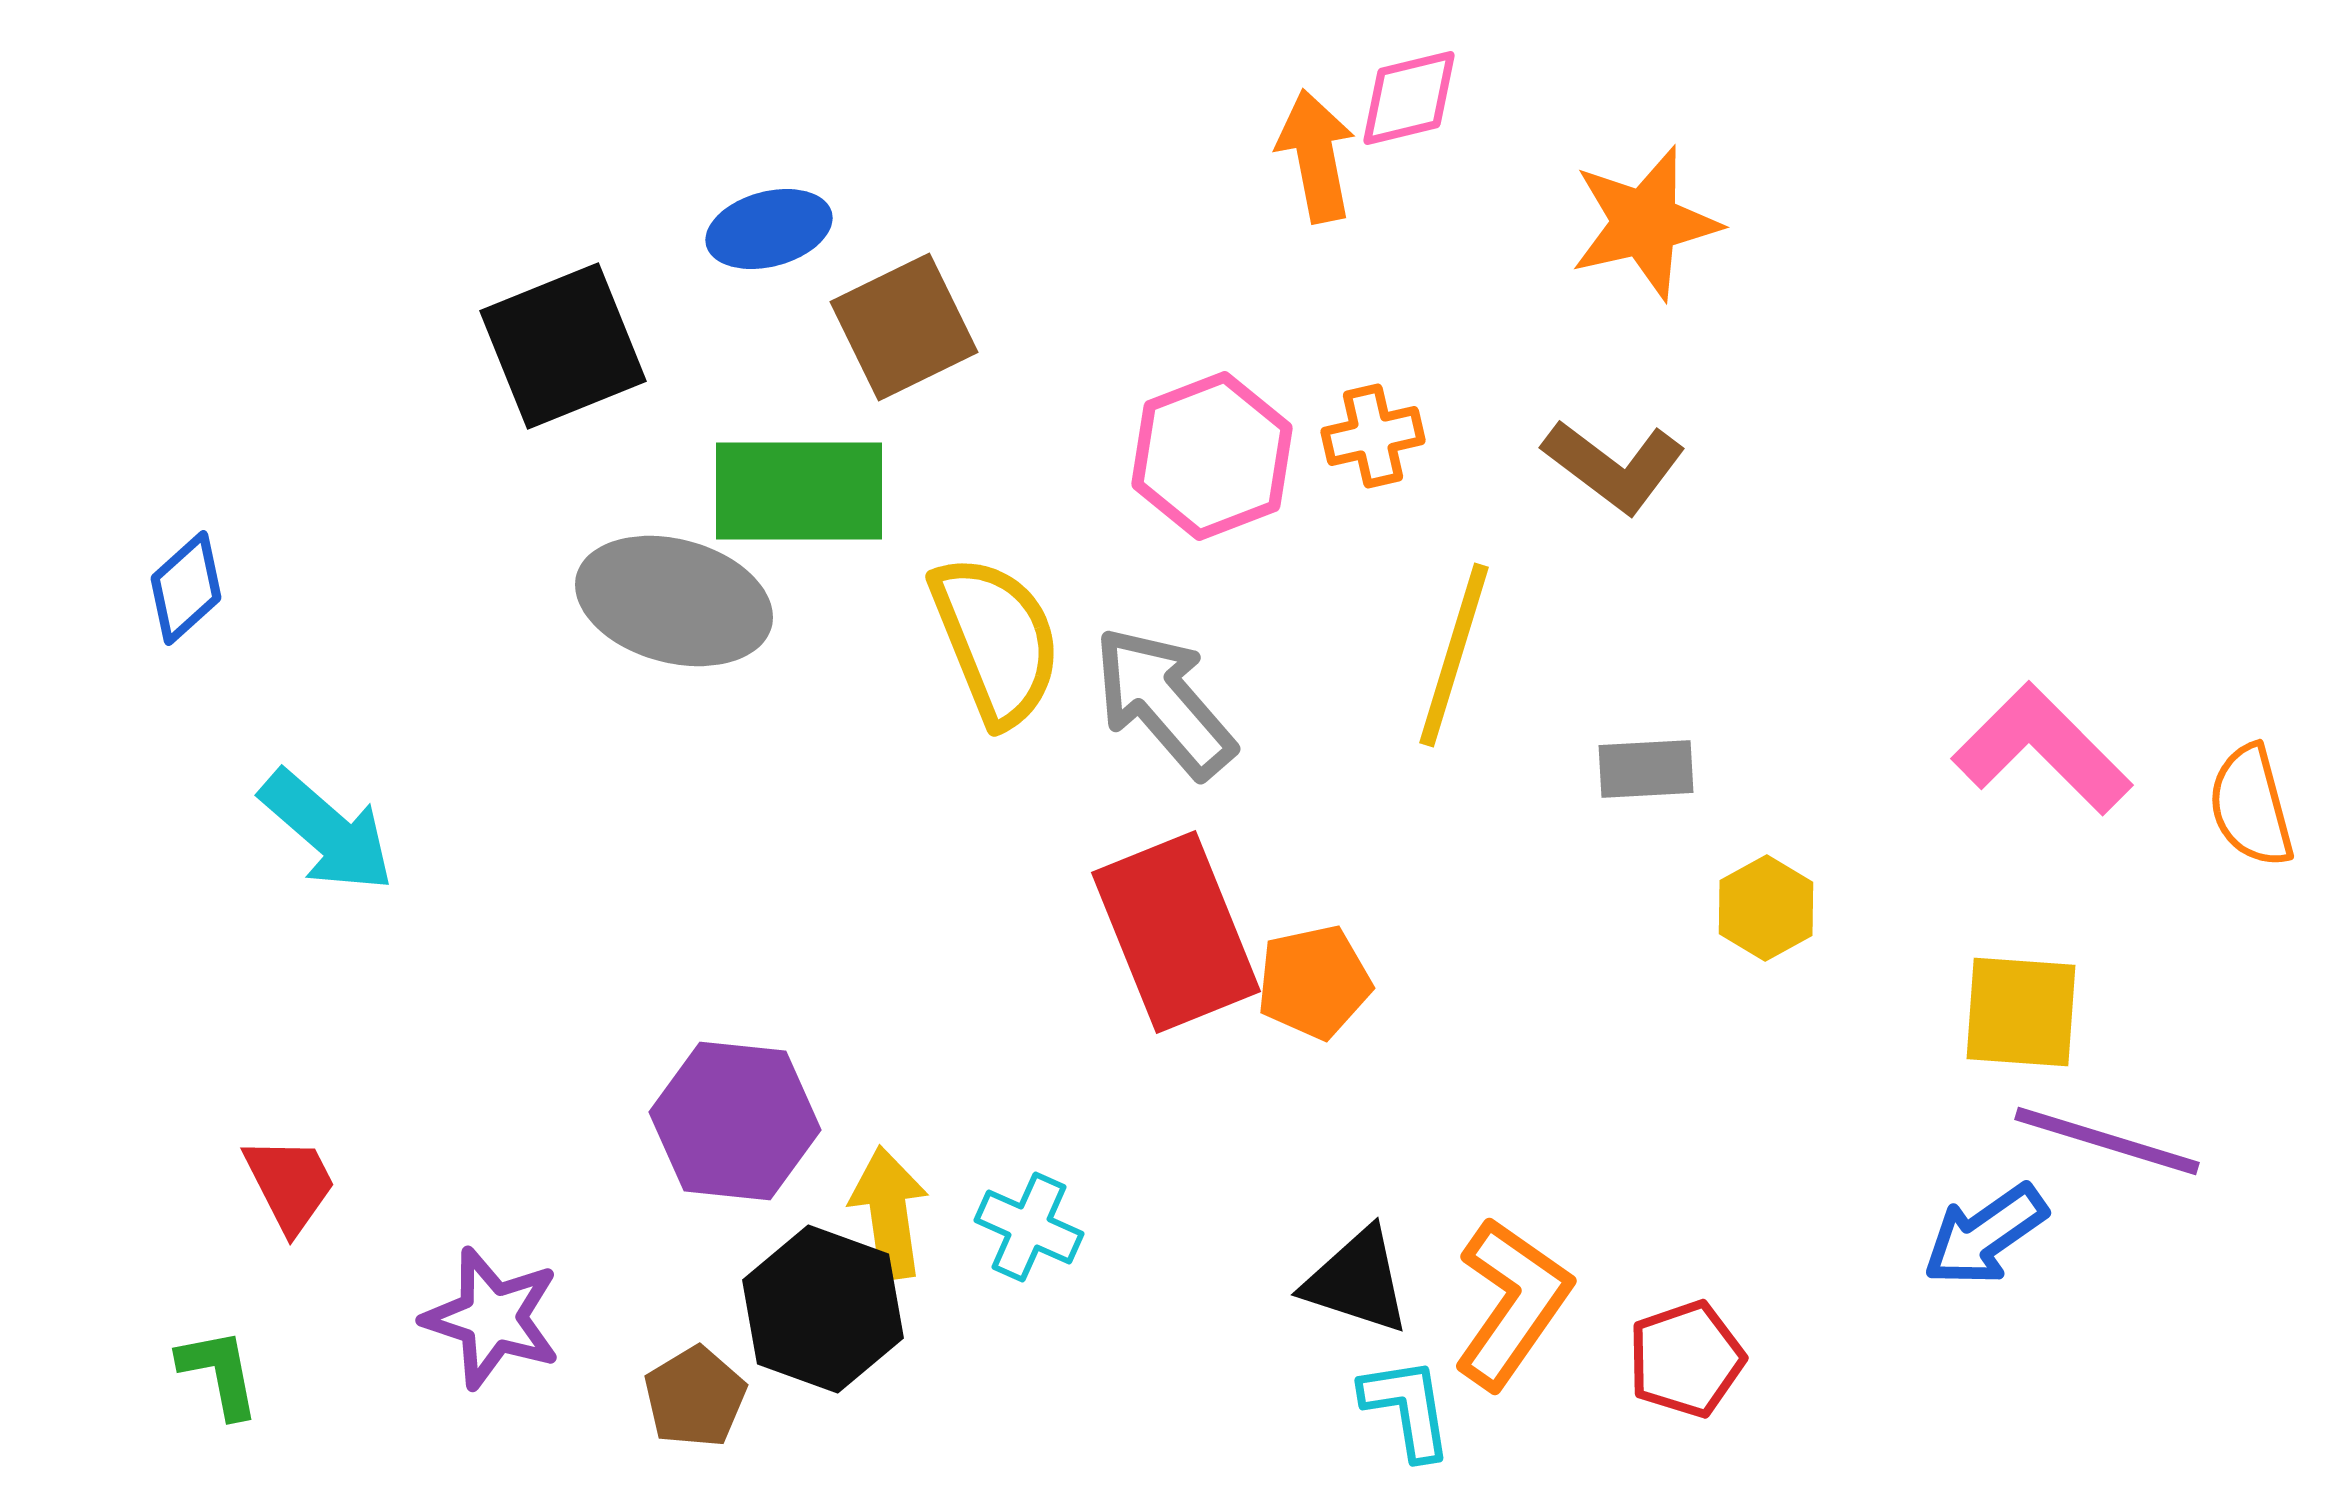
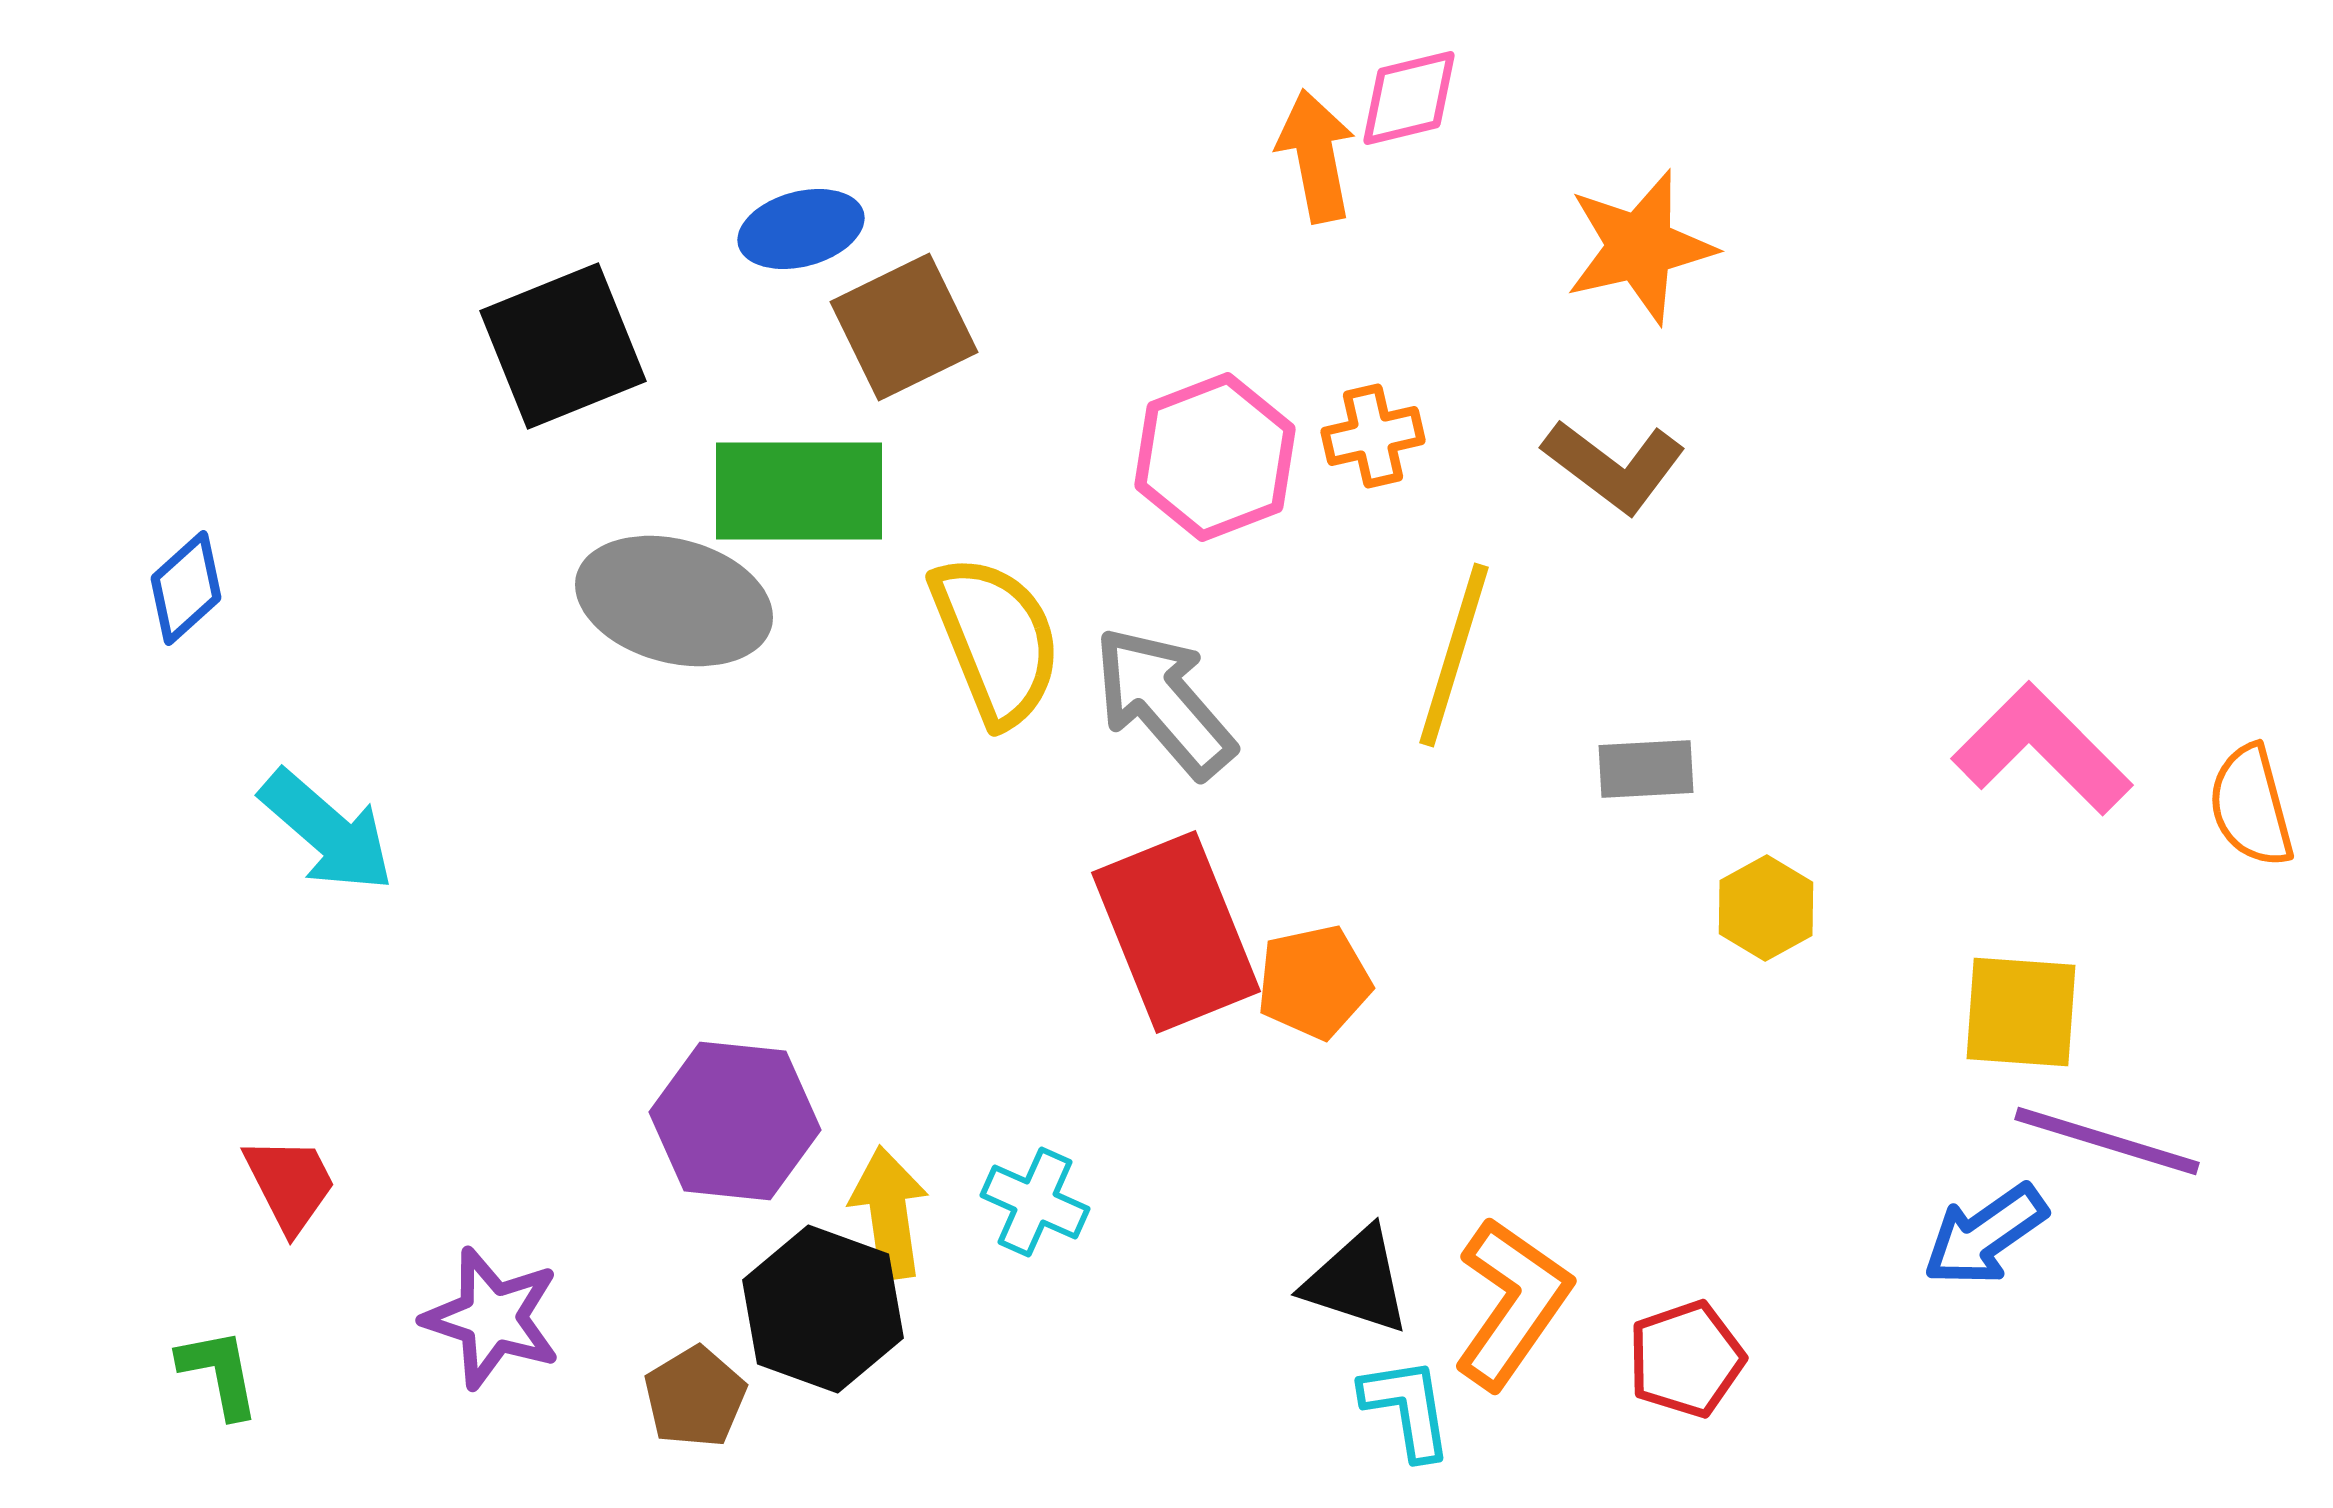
orange star: moved 5 px left, 24 px down
blue ellipse: moved 32 px right
pink hexagon: moved 3 px right, 1 px down
cyan cross: moved 6 px right, 25 px up
